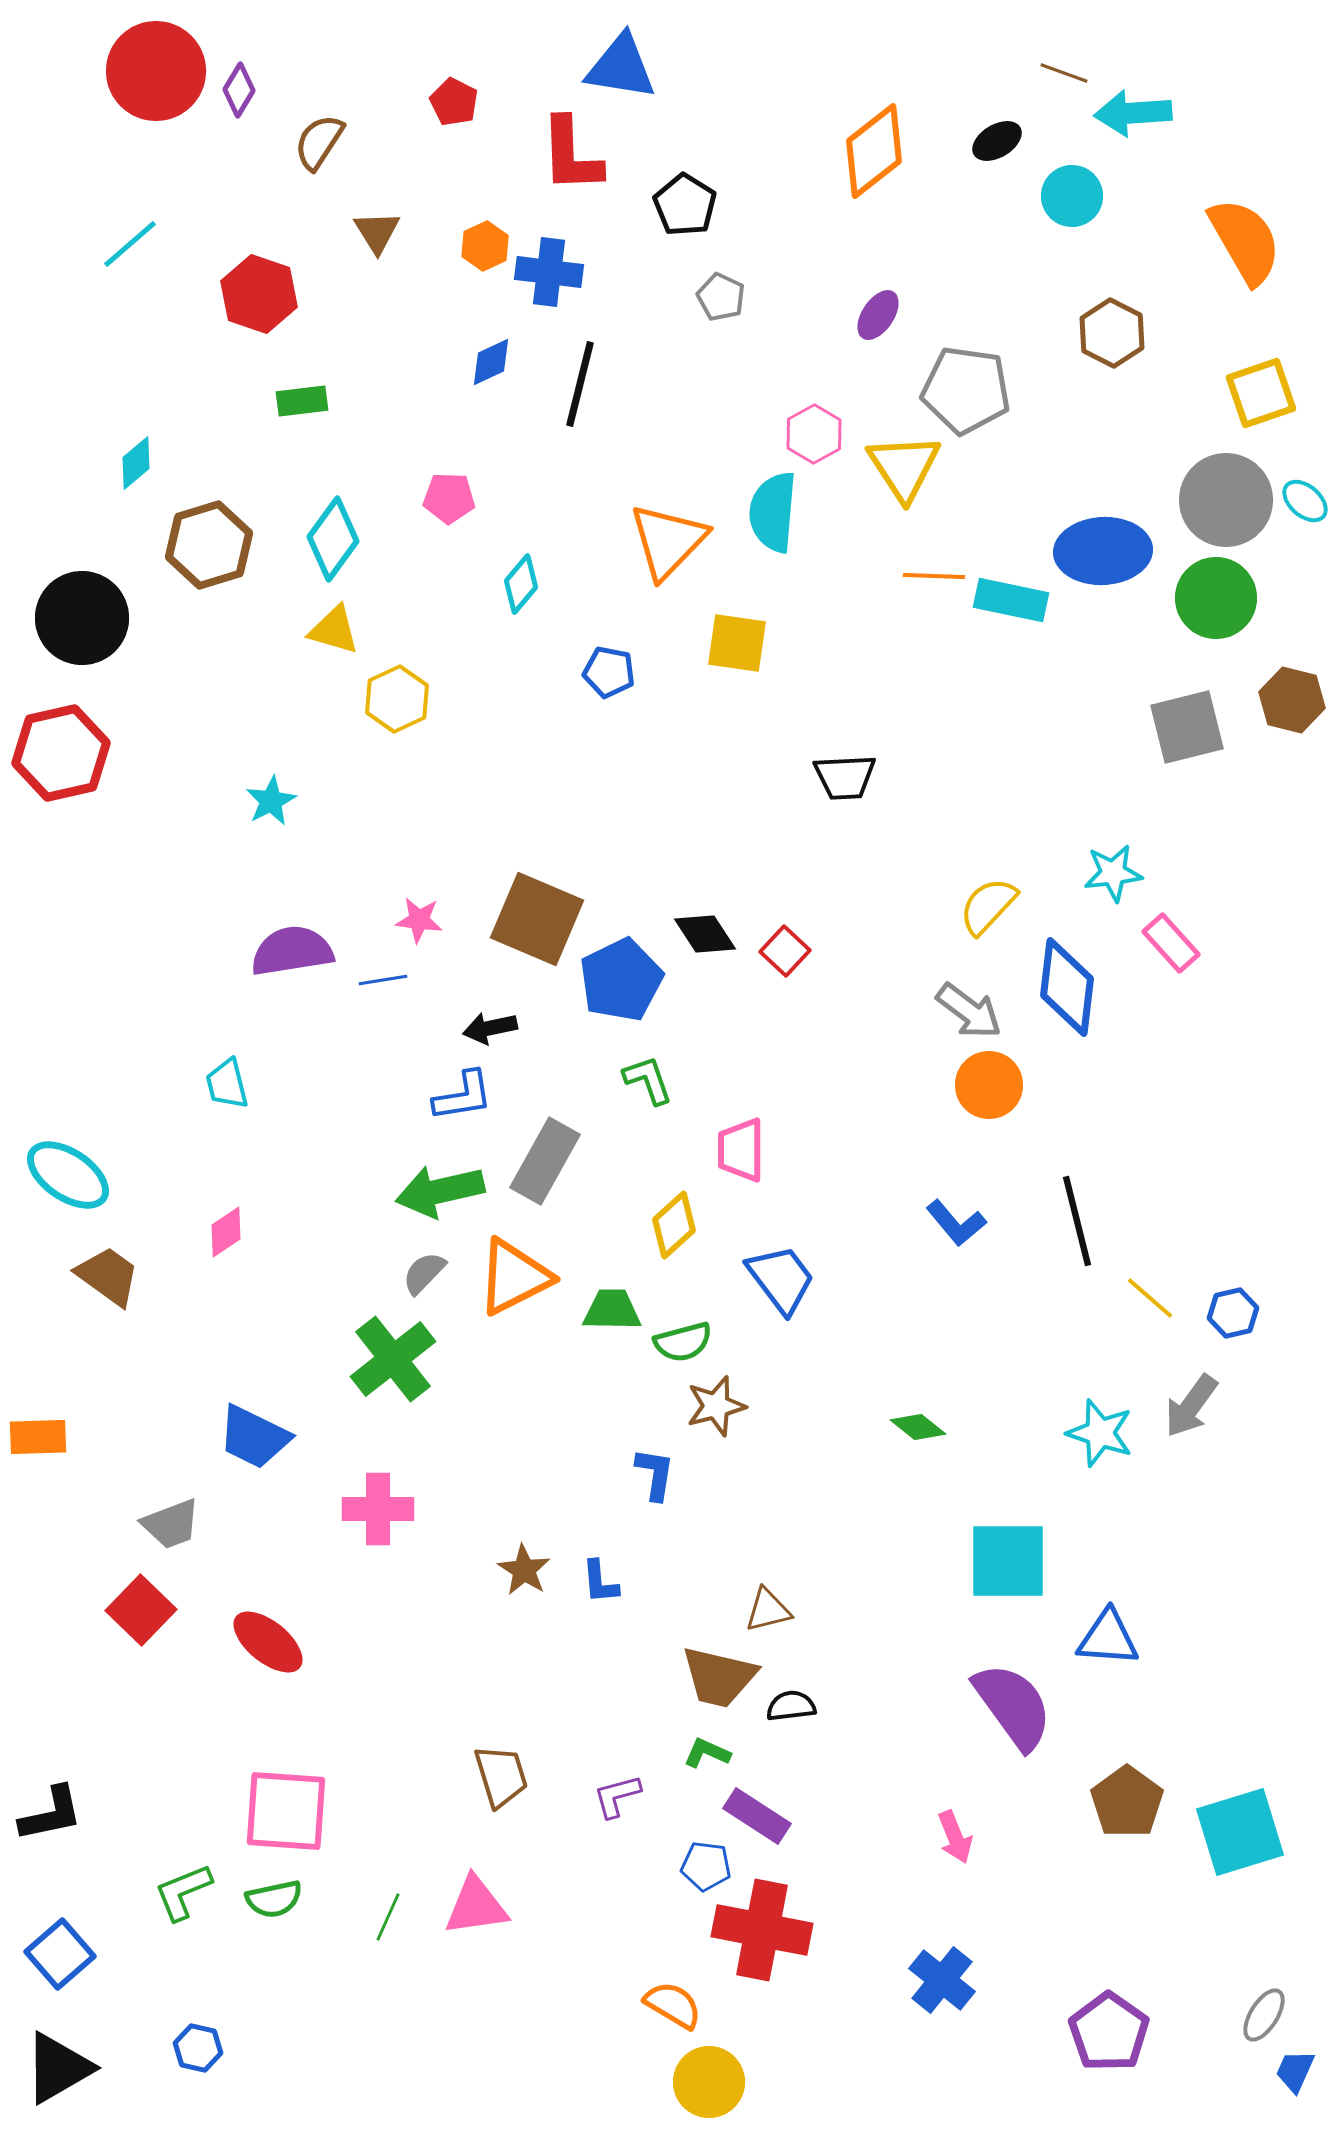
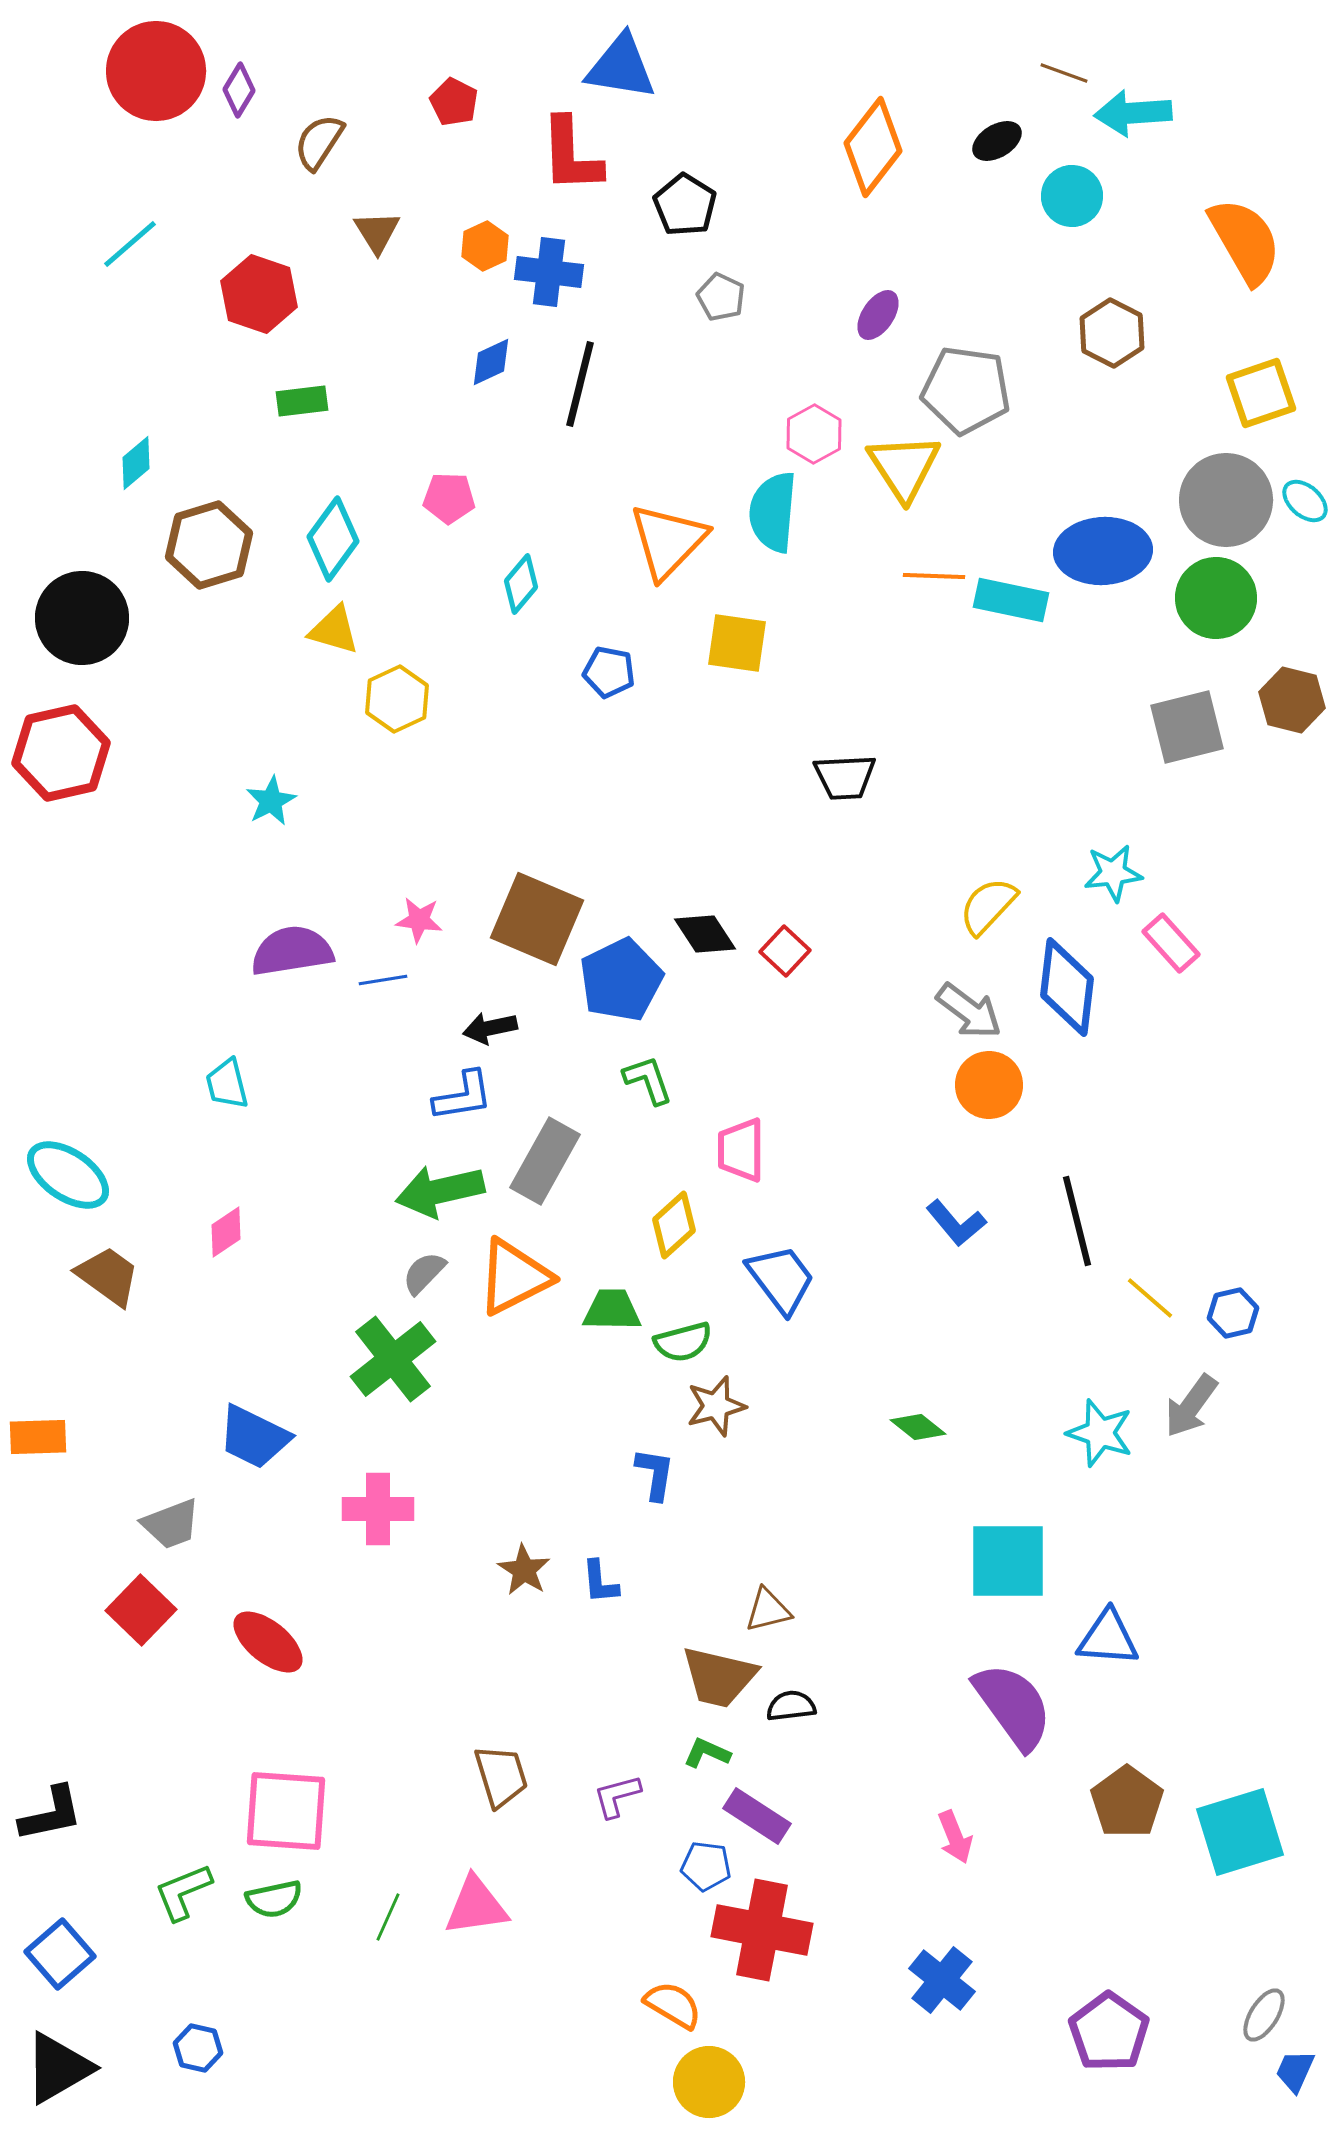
orange diamond at (874, 151): moved 1 px left, 4 px up; rotated 14 degrees counterclockwise
